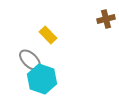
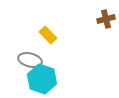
gray ellipse: rotated 30 degrees counterclockwise
